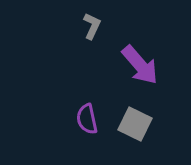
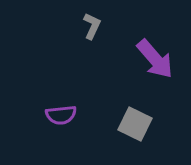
purple arrow: moved 15 px right, 6 px up
purple semicircle: moved 26 px left, 4 px up; rotated 84 degrees counterclockwise
